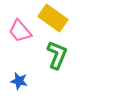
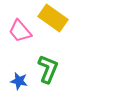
green L-shape: moved 9 px left, 14 px down
